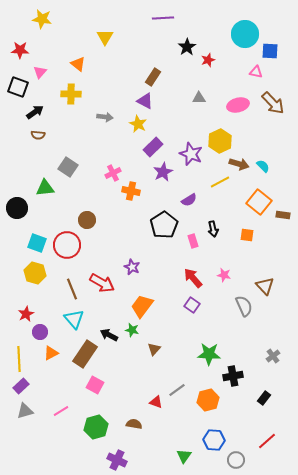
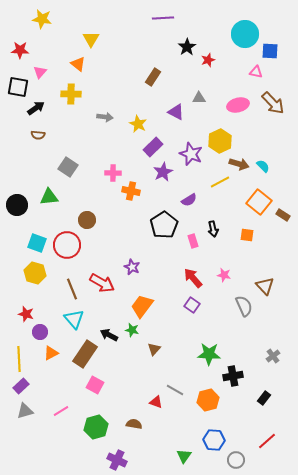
yellow triangle at (105, 37): moved 14 px left, 2 px down
black square at (18, 87): rotated 10 degrees counterclockwise
purple triangle at (145, 101): moved 31 px right, 11 px down
black arrow at (35, 112): moved 1 px right, 4 px up
pink cross at (113, 173): rotated 28 degrees clockwise
green triangle at (45, 188): moved 4 px right, 9 px down
black circle at (17, 208): moved 3 px up
brown rectangle at (283, 215): rotated 24 degrees clockwise
red star at (26, 314): rotated 28 degrees counterclockwise
gray line at (177, 390): moved 2 px left; rotated 66 degrees clockwise
